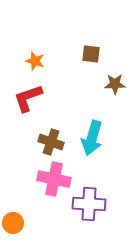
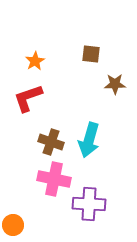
orange star: rotated 24 degrees clockwise
cyan arrow: moved 3 px left, 2 px down
orange circle: moved 2 px down
